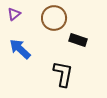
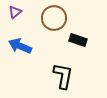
purple triangle: moved 1 px right, 2 px up
blue arrow: moved 3 px up; rotated 20 degrees counterclockwise
black L-shape: moved 2 px down
